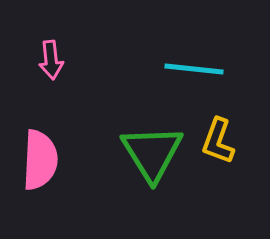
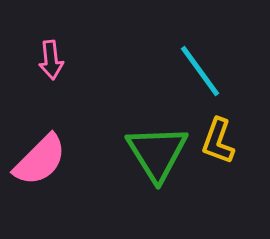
cyan line: moved 6 px right, 2 px down; rotated 48 degrees clockwise
green triangle: moved 5 px right
pink semicircle: rotated 42 degrees clockwise
